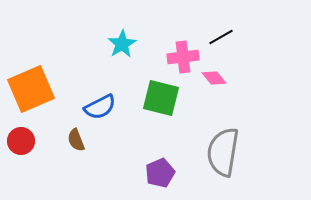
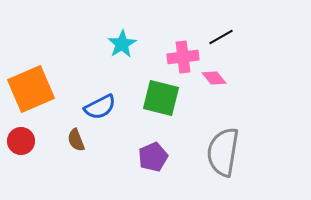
purple pentagon: moved 7 px left, 16 px up
